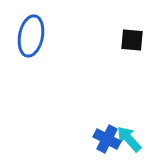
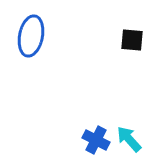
blue cross: moved 11 px left, 1 px down
